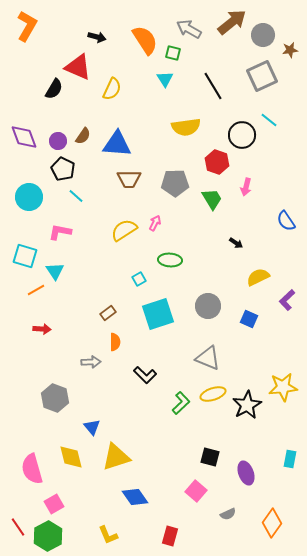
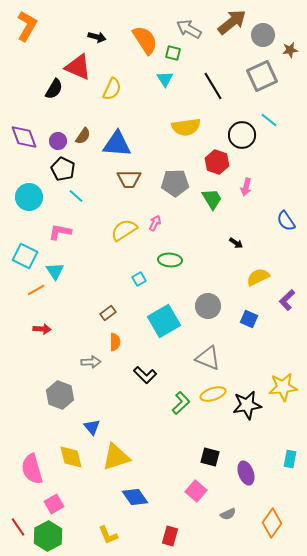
cyan square at (25, 256): rotated 10 degrees clockwise
cyan square at (158, 314): moved 6 px right, 7 px down; rotated 12 degrees counterclockwise
gray hexagon at (55, 398): moved 5 px right, 3 px up
black star at (247, 405): rotated 20 degrees clockwise
